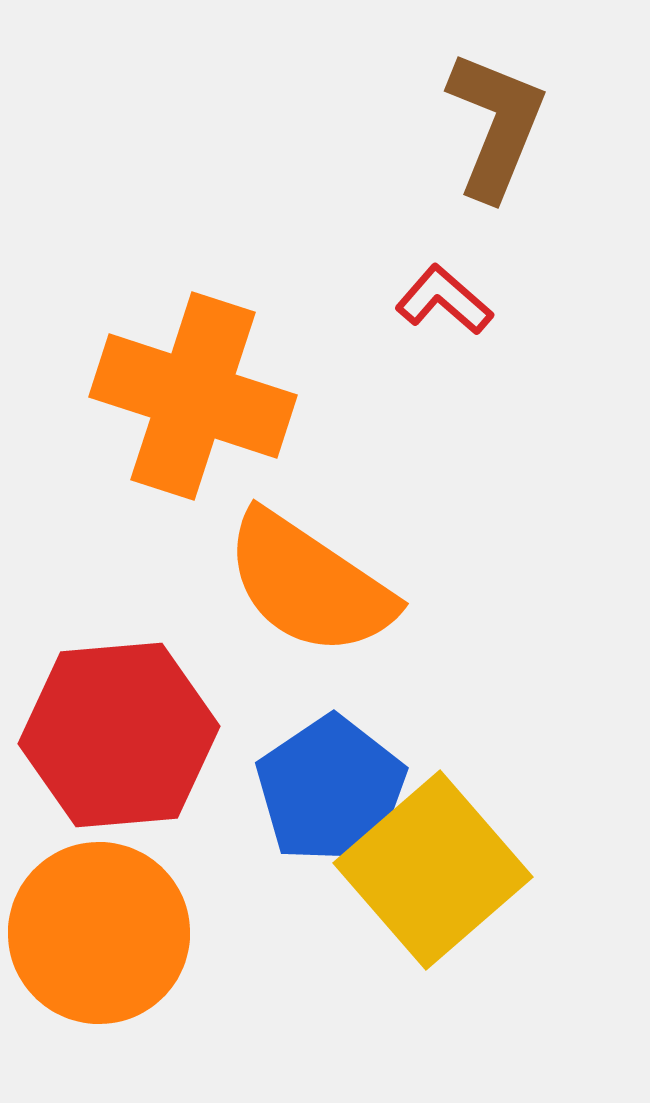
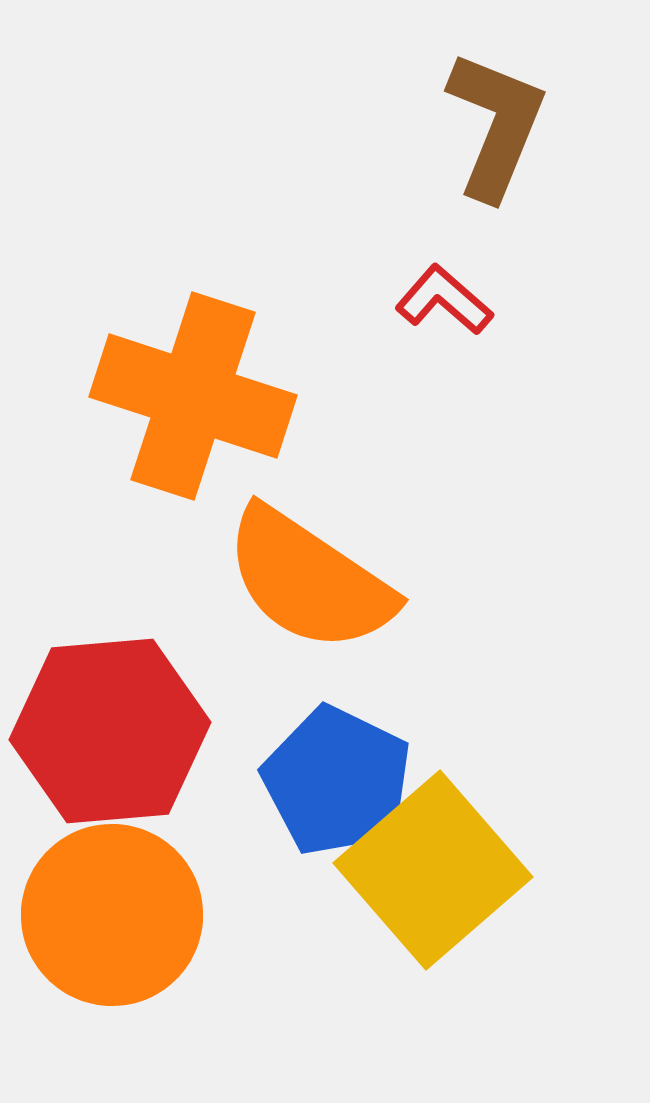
orange semicircle: moved 4 px up
red hexagon: moved 9 px left, 4 px up
blue pentagon: moved 6 px right, 9 px up; rotated 12 degrees counterclockwise
orange circle: moved 13 px right, 18 px up
